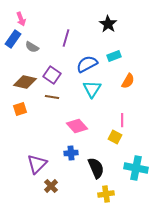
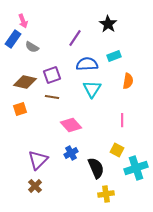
pink arrow: moved 2 px right, 2 px down
purple line: moved 9 px right; rotated 18 degrees clockwise
blue semicircle: rotated 25 degrees clockwise
purple square: rotated 36 degrees clockwise
orange semicircle: rotated 21 degrees counterclockwise
pink diamond: moved 6 px left, 1 px up
yellow square: moved 2 px right, 13 px down
blue cross: rotated 24 degrees counterclockwise
purple triangle: moved 1 px right, 4 px up
cyan cross: rotated 30 degrees counterclockwise
brown cross: moved 16 px left
